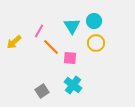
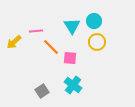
pink line: moved 3 px left; rotated 56 degrees clockwise
yellow circle: moved 1 px right, 1 px up
